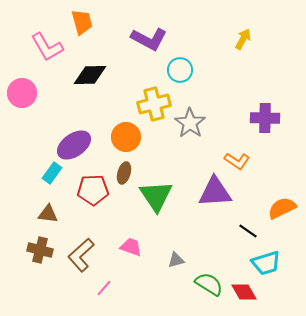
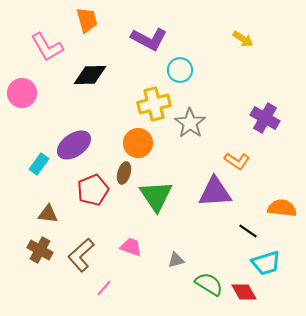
orange trapezoid: moved 5 px right, 2 px up
yellow arrow: rotated 95 degrees clockwise
purple cross: rotated 28 degrees clockwise
orange circle: moved 12 px right, 6 px down
cyan rectangle: moved 13 px left, 9 px up
red pentagon: rotated 20 degrees counterclockwise
orange semicircle: rotated 32 degrees clockwise
brown cross: rotated 15 degrees clockwise
